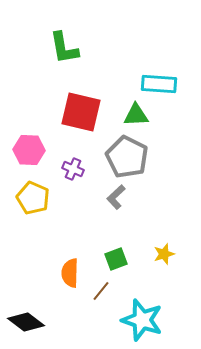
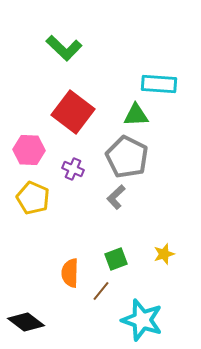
green L-shape: rotated 36 degrees counterclockwise
red square: moved 8 px left; rotated 24 degrees clockwise
